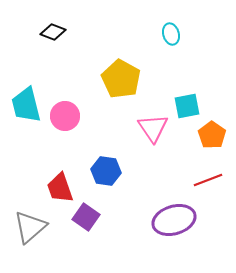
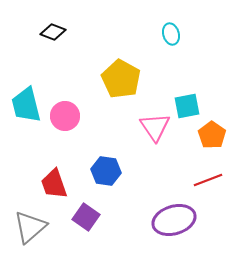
pink triangle: moved 2 px right, 1 px up
red trapezoid: moved 6 px left, 4 px up
